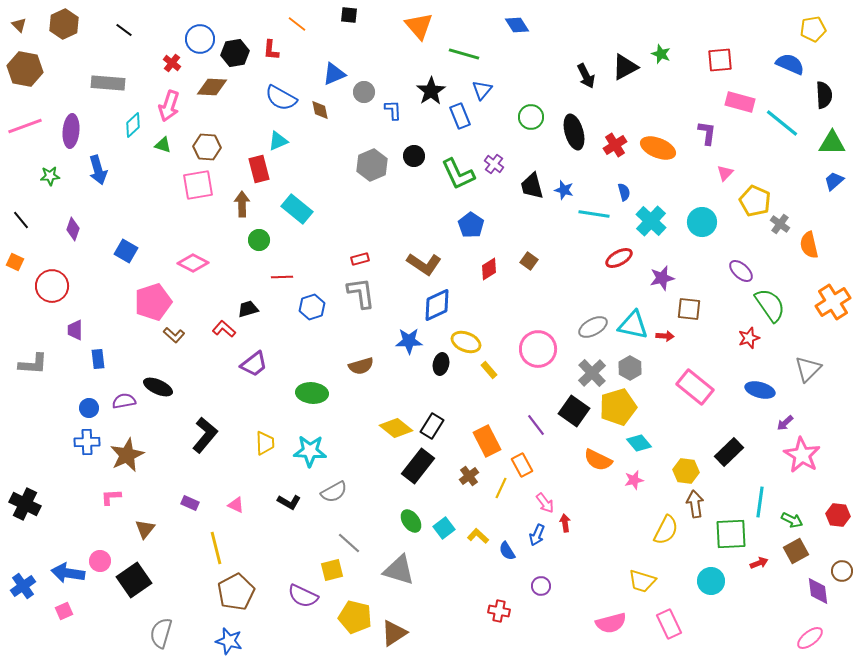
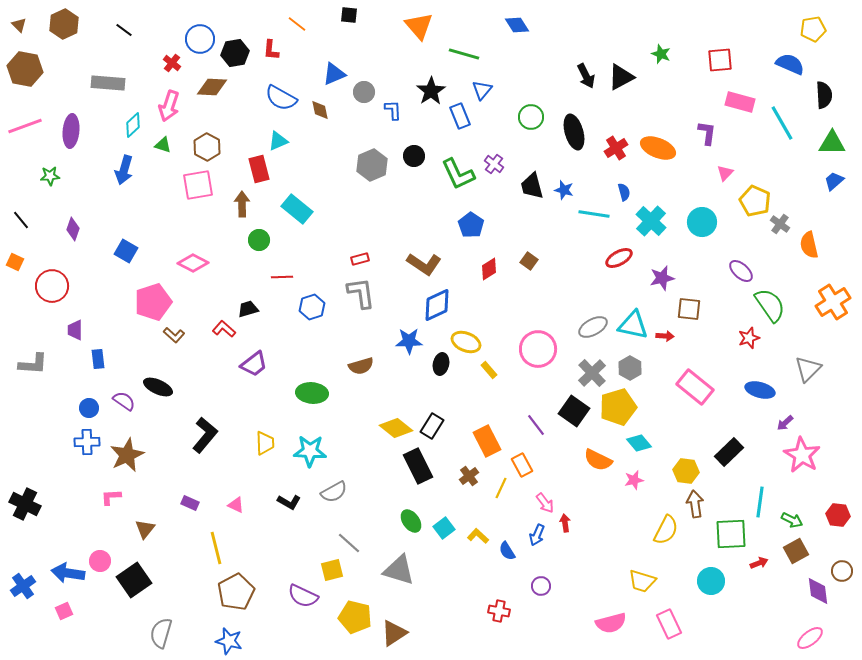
black triangle at (625, 67): moved 4 px left, 10 px down
cyan line at (782, 123): rotated 21 degrees clockwise
red cross at (615, 145): moved 1 px right, 3 px down
brown hexagon at (207, 147): rotated 24 degrees clockwise
blue arrow at (98, 170): moved 26 px right; rotated 32 degrees clockwise
purple semicircle at (124, 401): rotated 45 degrees clockwise
black rectangle at (418, 466): rotated 64 degrees counterclockwise
